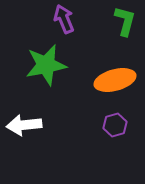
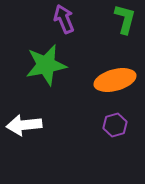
green L-shape: moved 2 px up
